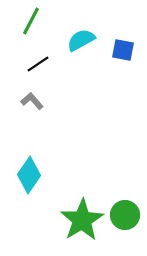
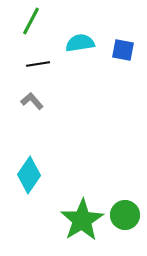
cyan semicircle: moved 1 px left, 3 px down; rotated 20 degrees clockwise
black line: rotated 25 degrees clockwise
